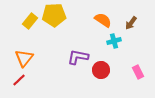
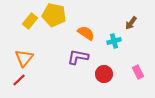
yellow pentagon: rotated 15 degrees clockwise
orange semicircle: moved 17 px left, 13 px down
red circle: moved 3 px right, 4 px down
